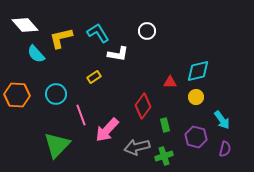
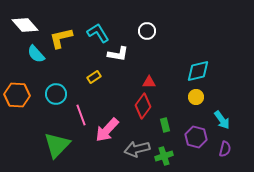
red triangle: moved 21 px left
gray arrow: moved 2 px down
